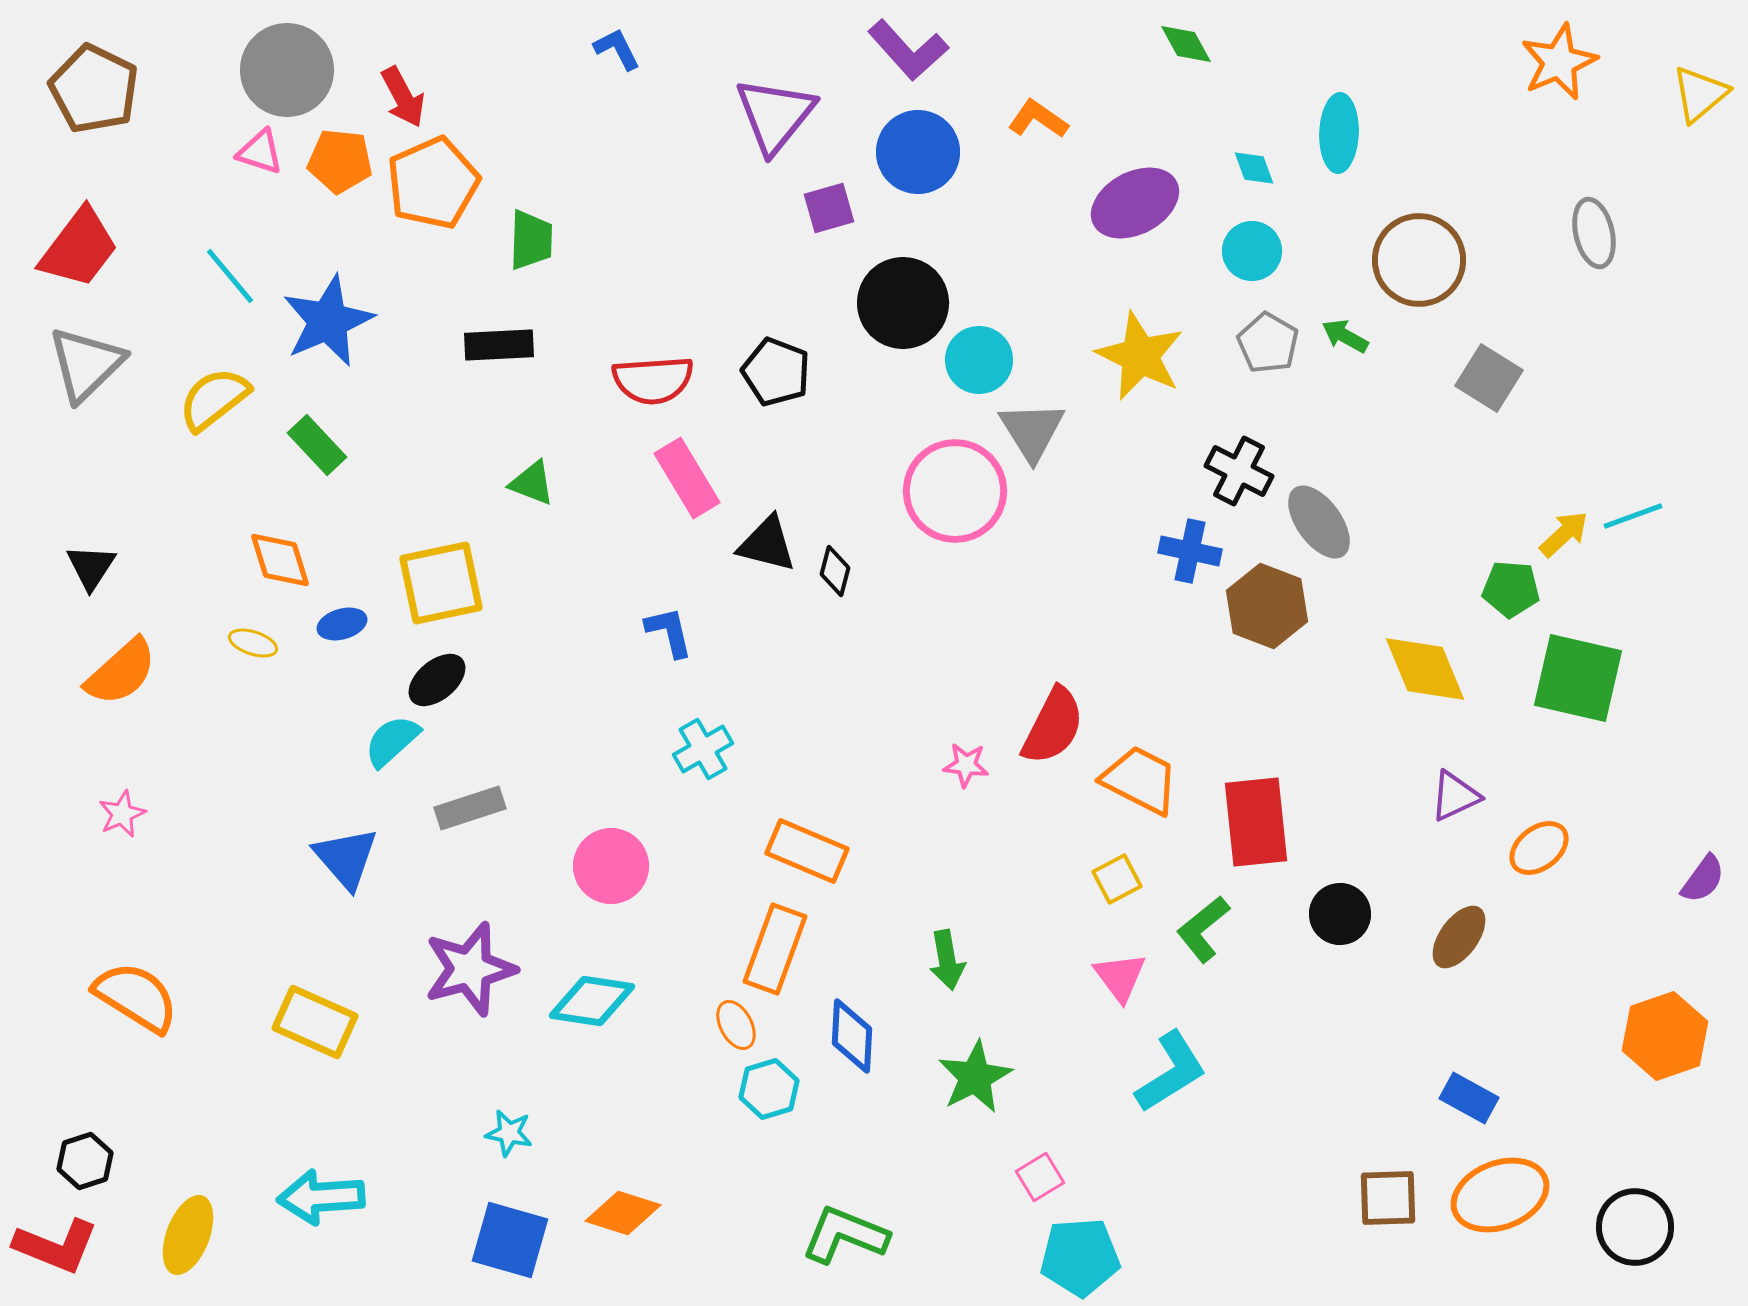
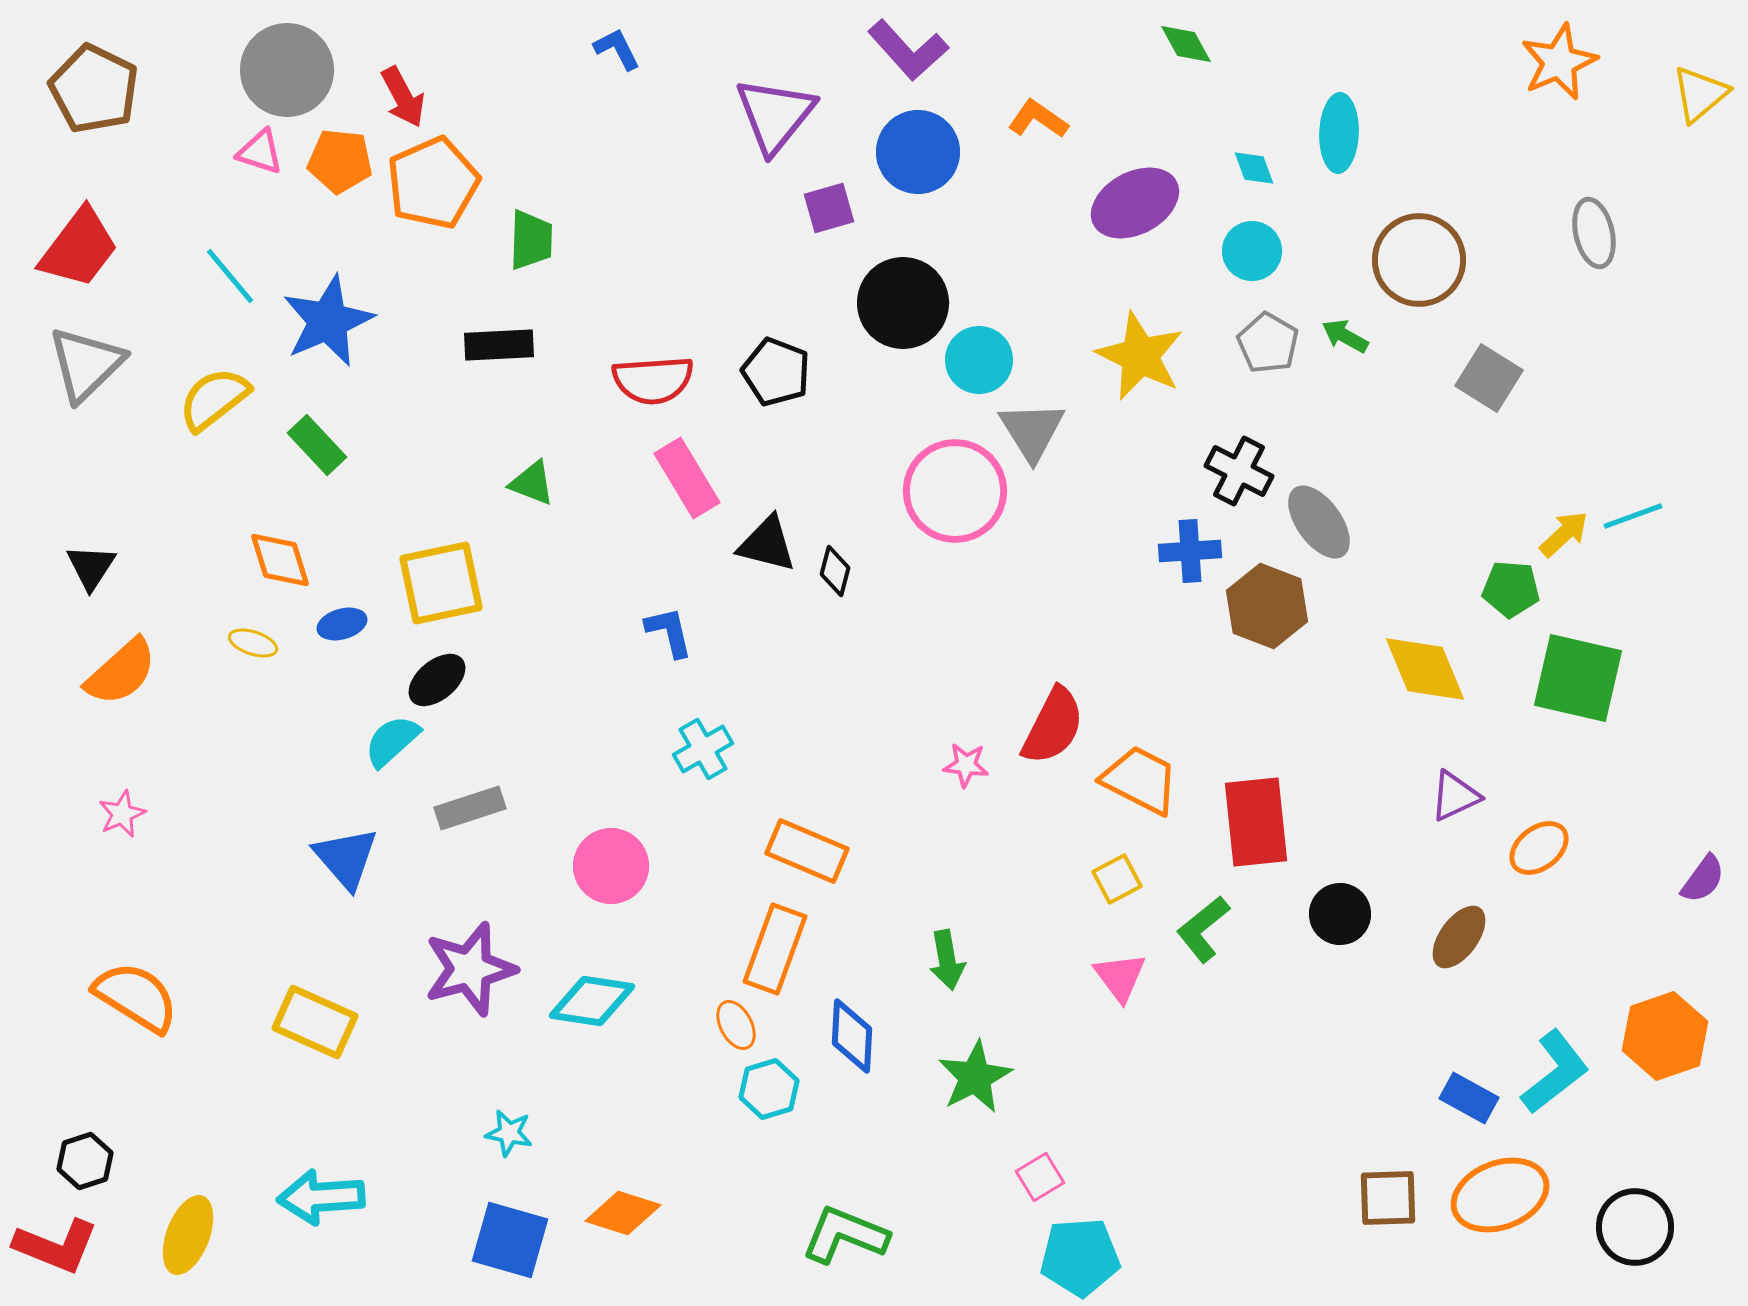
blue cross at (1190, 551): rotated 16 degrees counterclockwise
cyan L-shape at (1171, 1072): moved 384 px right; rotated 6 degrees counterclockwise
